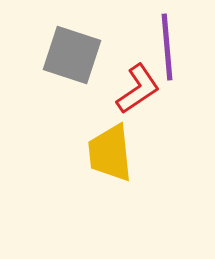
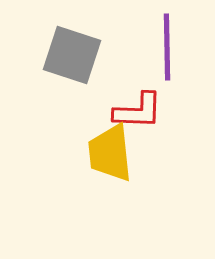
purple line: rotated 4 degrees clockwise
red L-shape: moved 22 px down; rotated 36 degrees clockwise
